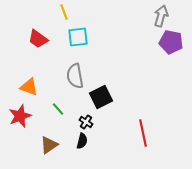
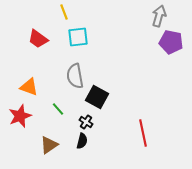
gray arrow: moved 2 px left
black square: moved 4 px left; rotated 35 degrees counterclockwise
